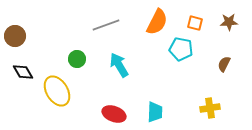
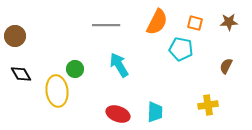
gray line: rotated 20 degrees clockwise
green circle: moved 2 px left, 10 px down
brown semicircle: moved 2 px right, 2 px down
black diamond: moved 2 px left, 2 px down
yellow ellipse: rotated 24 degrees clockwise
yellow cross: moved 2 px left, 3 px up
red ellipse: moved 4 px right
